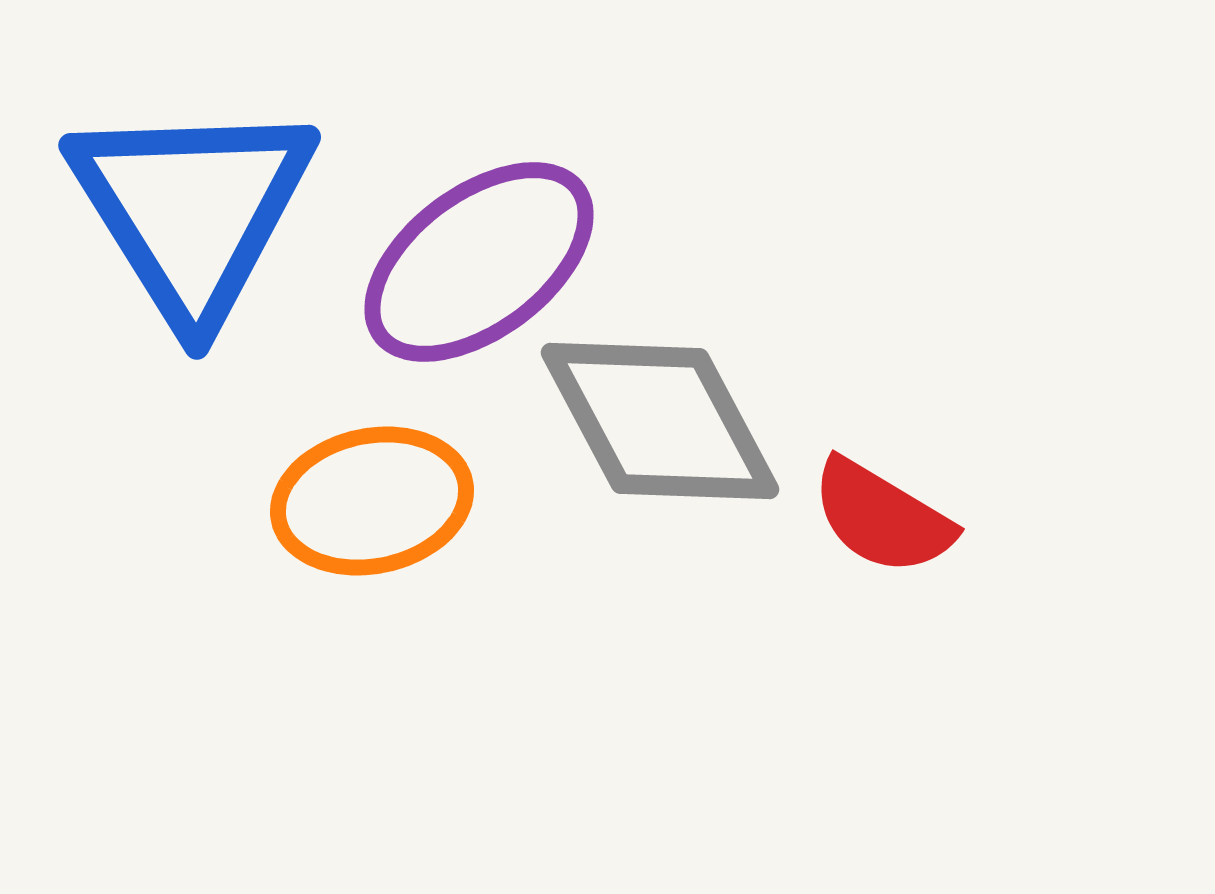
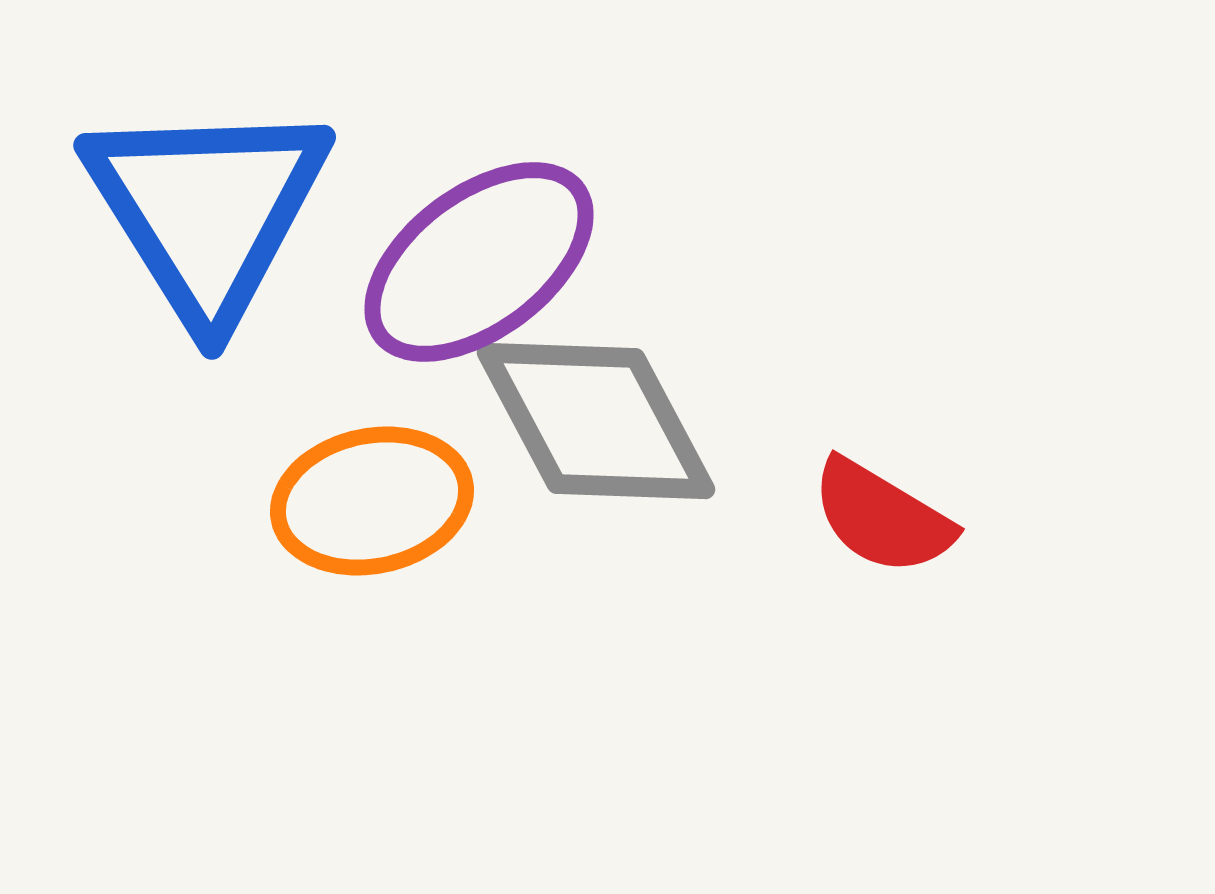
blue triangle: moved 15 px right
gray diamond: moved 64 px left
